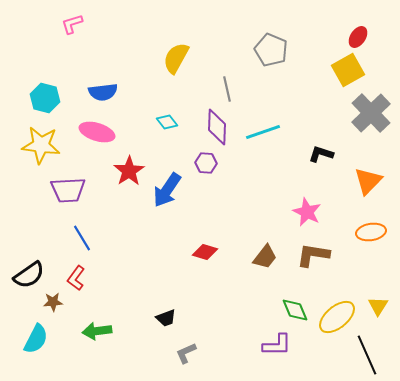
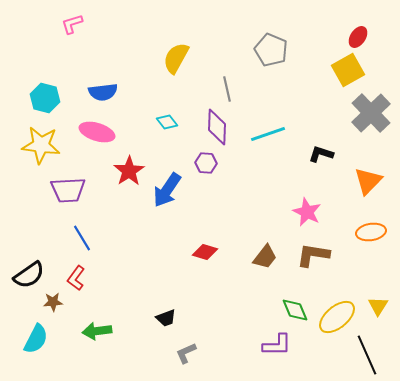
cyan line: moved 5 px right, 2 px down
